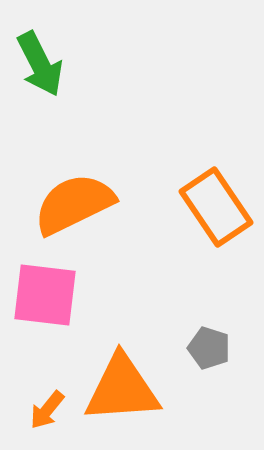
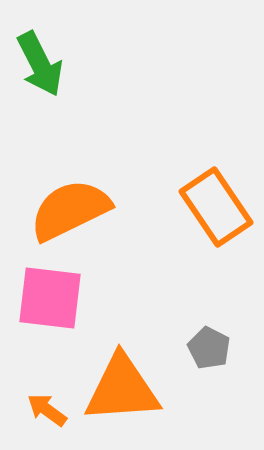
orange semicircle: moved 4 px left, 6 px down
pink square: moved 5 px right, 3 px down
gray pentagon: rotated 9 degrees clockwise
orange arrow: rotated 87 degrees clockwise
